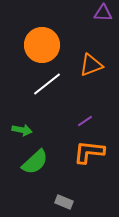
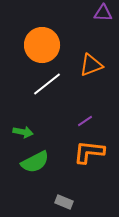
green arrow: moved 1 px right, 2 px down
green semicircle: rotated 16 degrees clockwise
